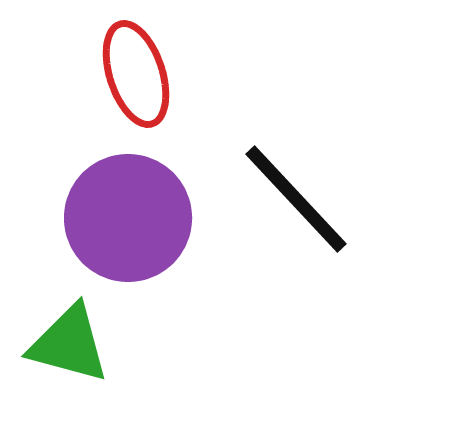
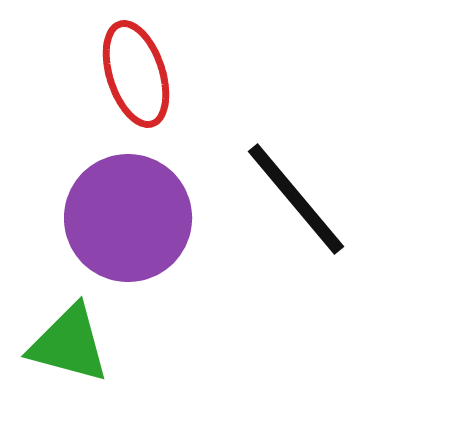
black line: rotated 3 degrees clockwise
